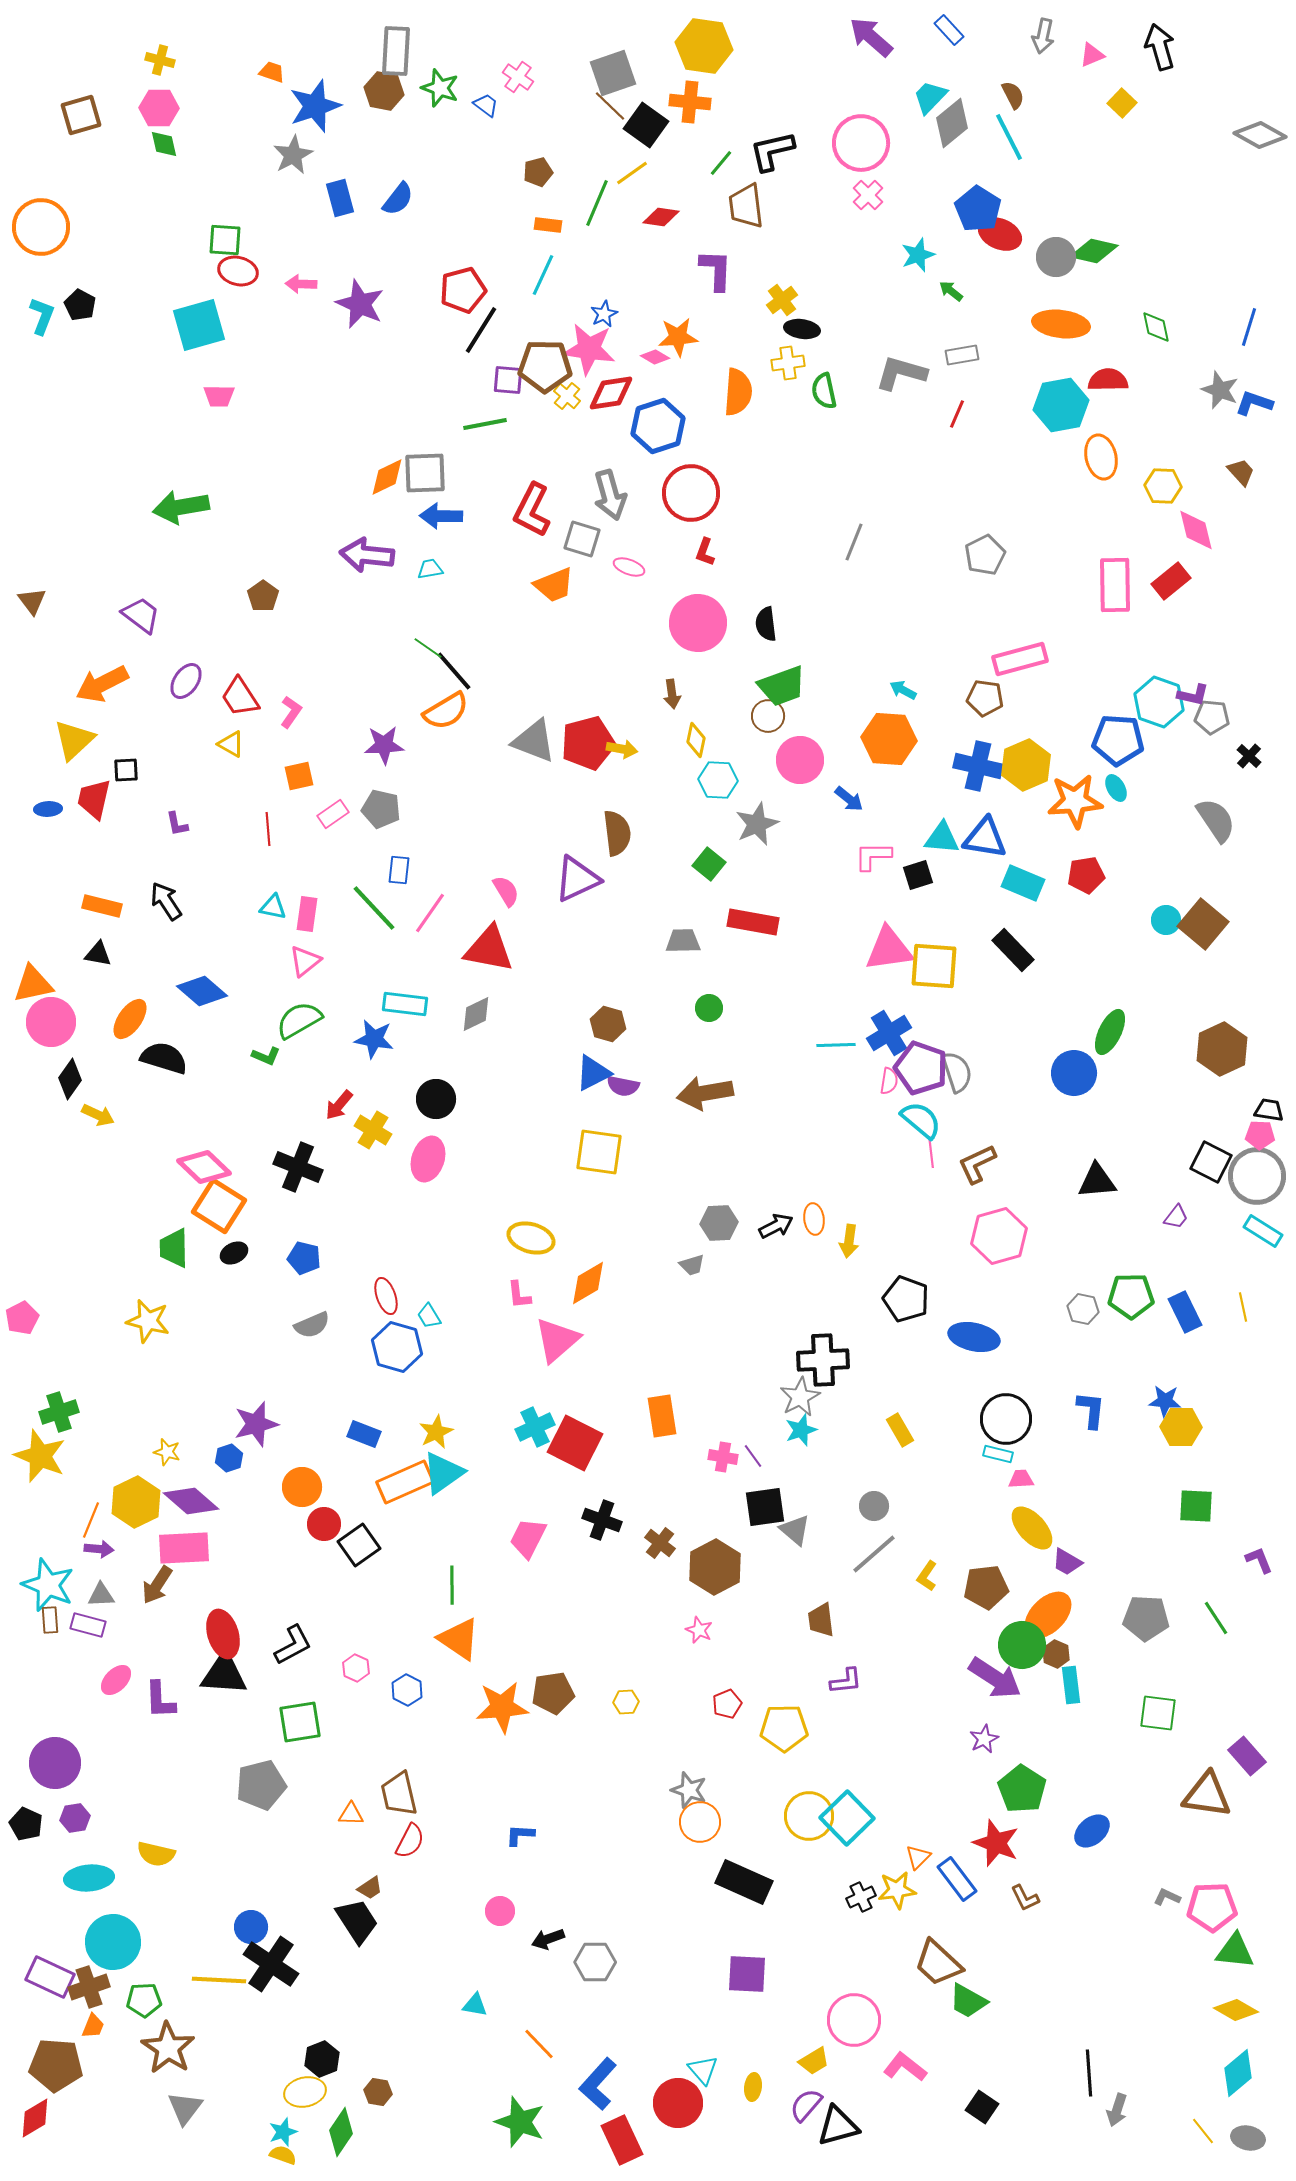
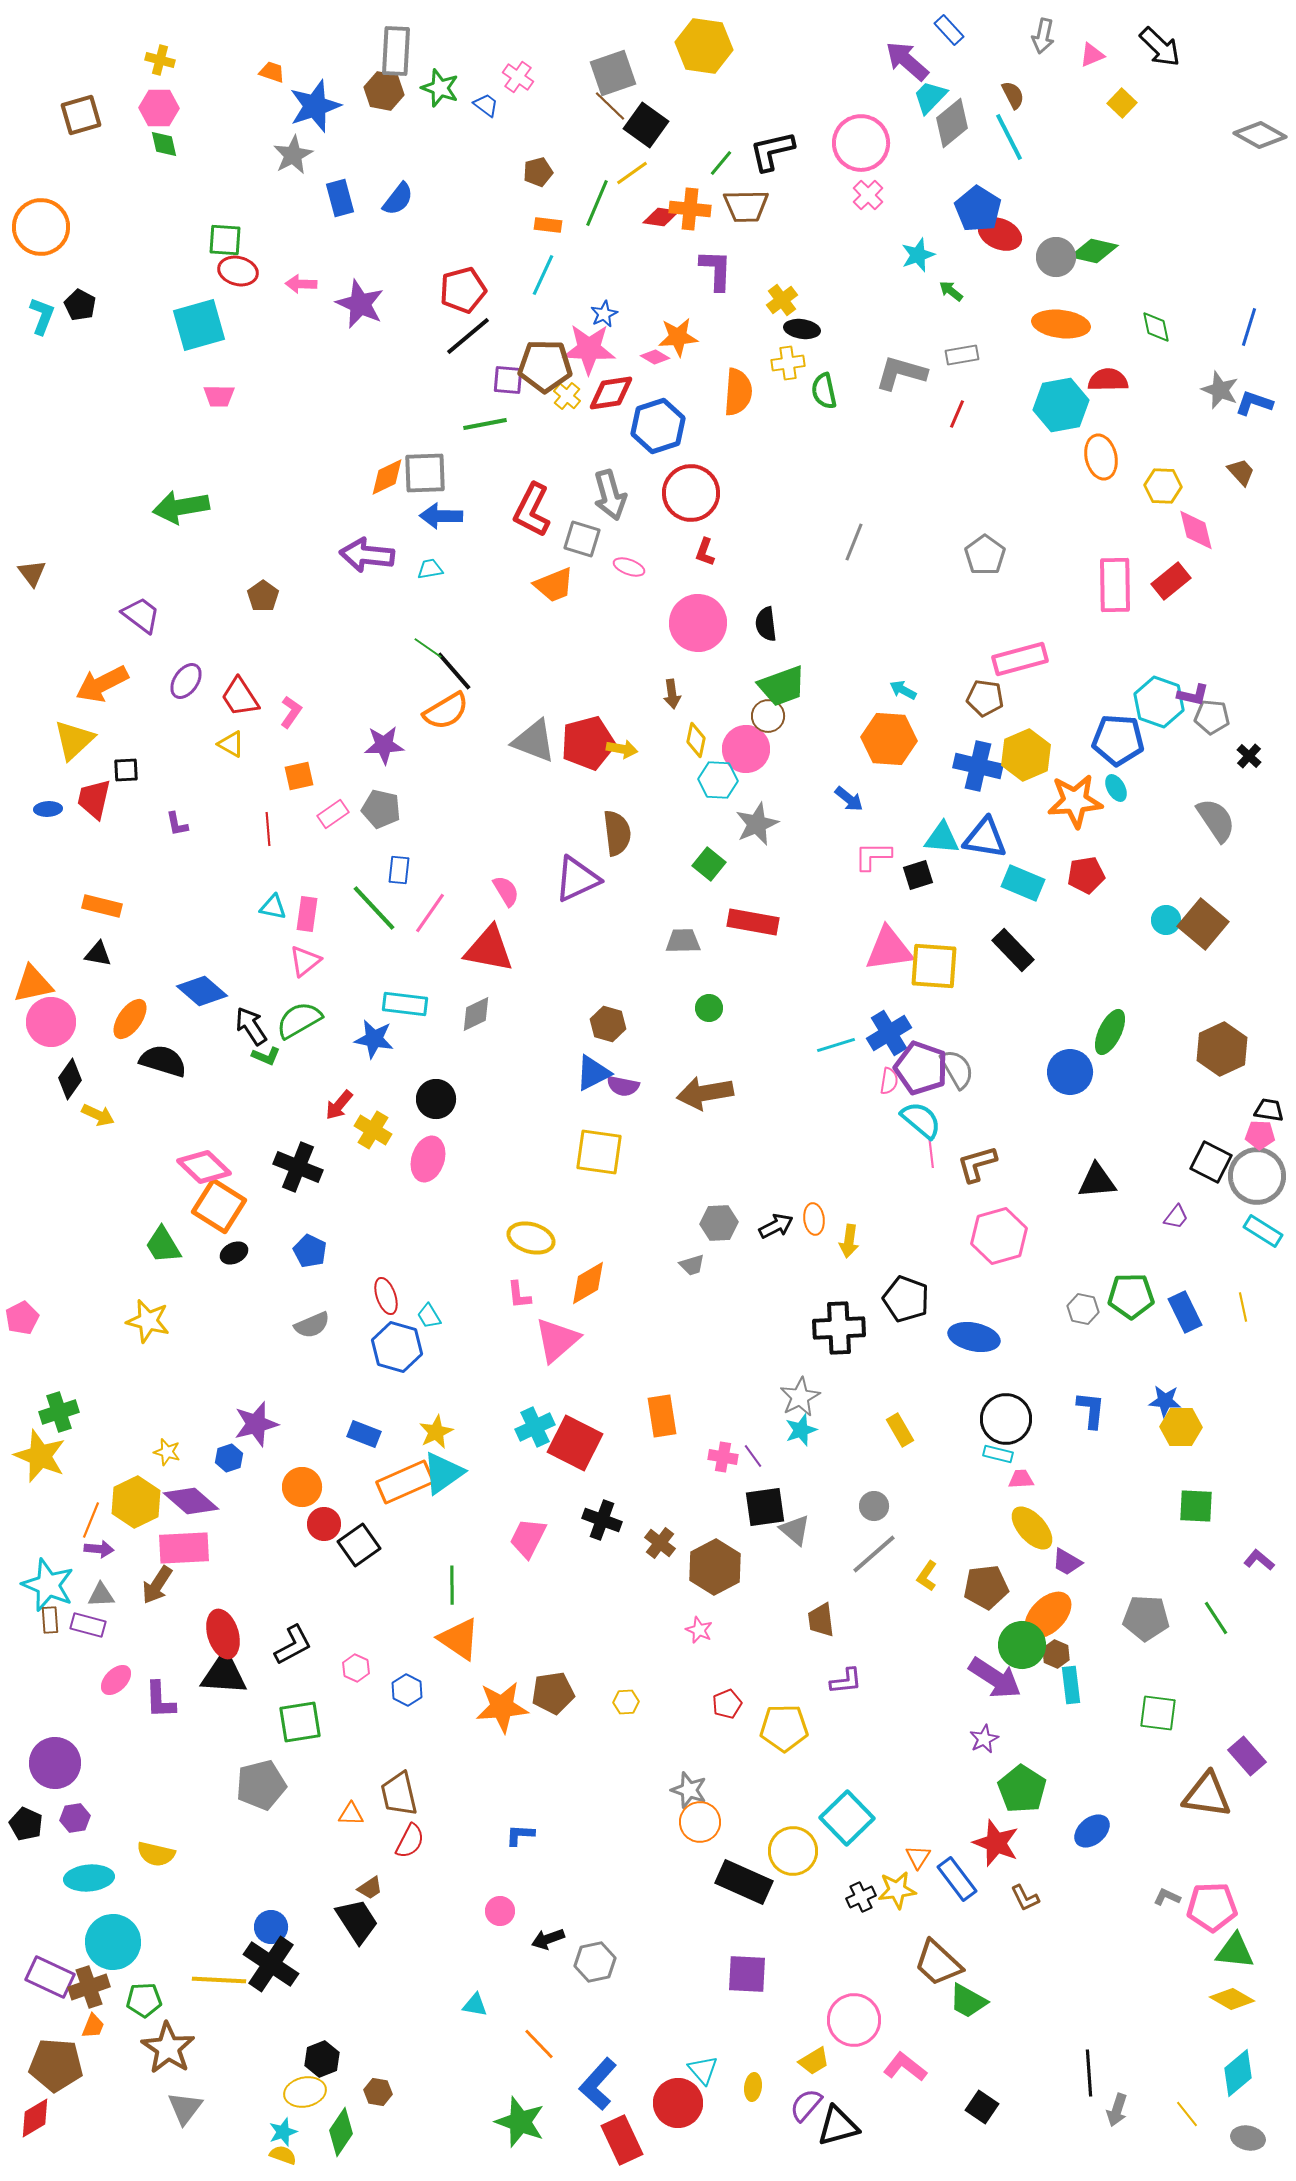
purple arrow at (871, 37): moved 36 px right, 24 px down
black arrow at (1160, 47): rotated 150 degrees clockwise
orange cross at (690, 102): moved 107 px down
brown trapezoid at (746, 206): rotated 84 degrees counterclockwise
black line at (481, 330): moved 13 px left, 6 px down; rotated 18 degrees clockwise
pink star at (589, 349): rotated 6 degrees counterclockwise
gray pentagon at (985, 555): rotated 9 degrees counterclockwise
brown triangle at (32, 601): moved 28 px up
pink circle at (800, 760): moved 54 px left, 11 px up
yellow hexagon at (1026, 765): moved 10 px up
black arrow at (166, 901): moved 85 px right, 125 px down
cyan line at (836, 1045): rotated 15 degrees counterclockwise
black semicircle at (164, 1058): moved 1 px left, 3 px down
gray semicircle at (957, 1072): moved 3 px up; rotated 12 degrees counterclockwise
blue circle at (1074, 1073): moved 4 px left, 1 px up
brown L-shape at (977, 1164): rotated 9 degrees clockwise
green trapezoid at (174, 1248): moved 11 px left, 3 px up; rotated 30 degrees counterclockwise
blue pentagon at (304, 1258): moved 6 px right, 7 px up; rotated 12 degrees clockwise
black cross at (823, 1360): moved 16 px right, 32 px up
purple L-shape at (1259, 1560): rotated 28 degrees counterclockwise
yellow circle at (809, 1816): moved 16 px left, 35 px down
orange triangle at (918, 1857): rotated 12 degrees counterclockwise
blue circle at (251, 1927): moved 20 px right
gray hexagon at (595, 1962): rotated 12 degrees counterclockwise
yellow diamond at (1236, 2010): moved 4 px left, 11 px up
yellow line at (1203, 2131): moved 16 px left, 17 px up
